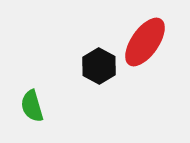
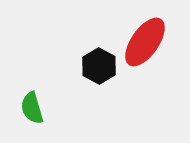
green semicircle: moved 2 px down
